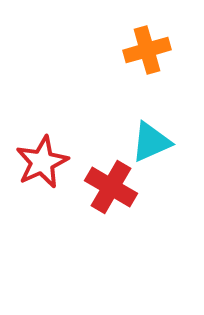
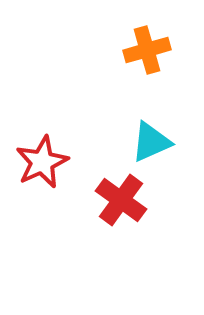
red cross: moved 10 px right, 13 px down; rotated 6 degrees clockwise
